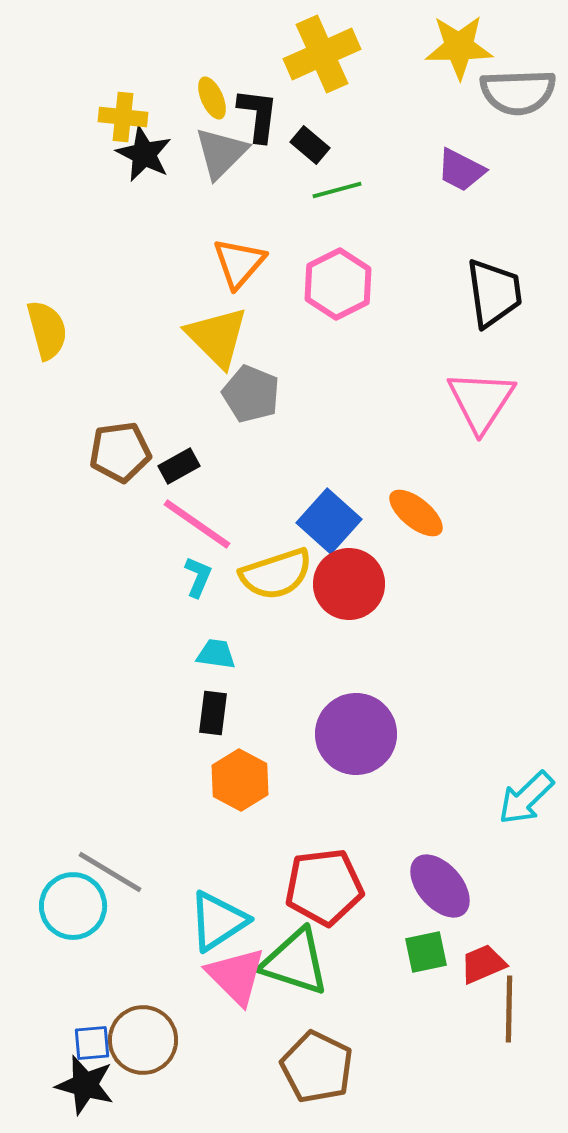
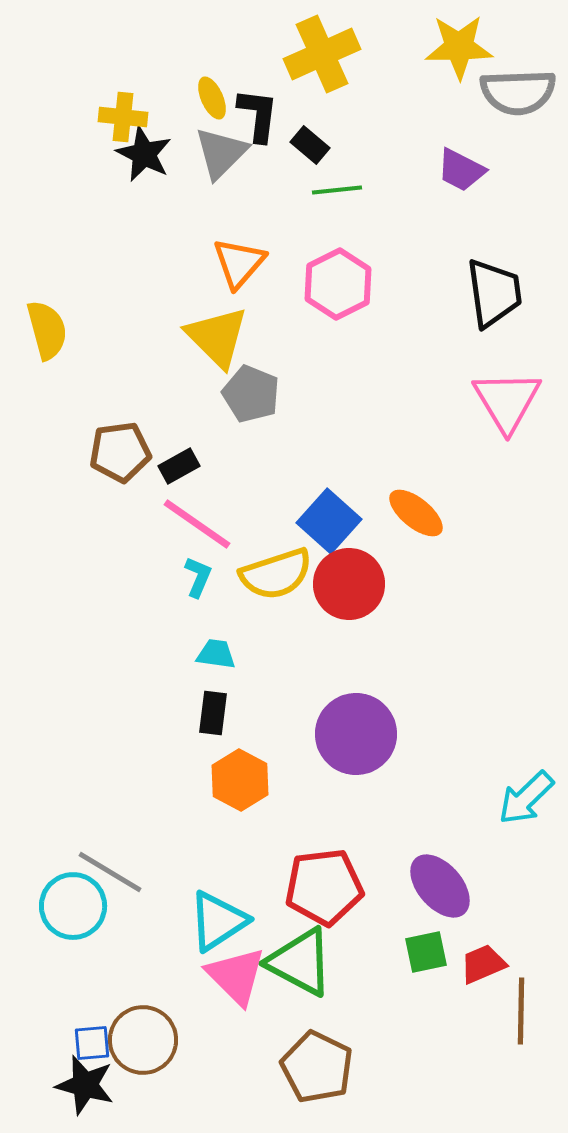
green line at (337, 190): rotated 9 degrees clockwise
pink triangle at (481, 401): moved 26 px right; rotated 4 degrees counterclockwise
green triangle at (295, 962): moved 5 px right; rotated 10 degrees clockwise
brown line at (509, 1009): moved 12 px right, 2 px down
